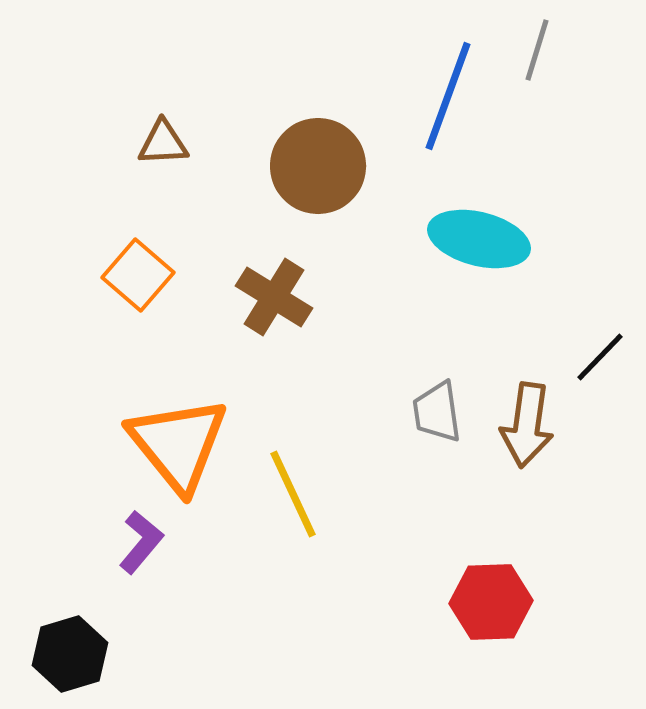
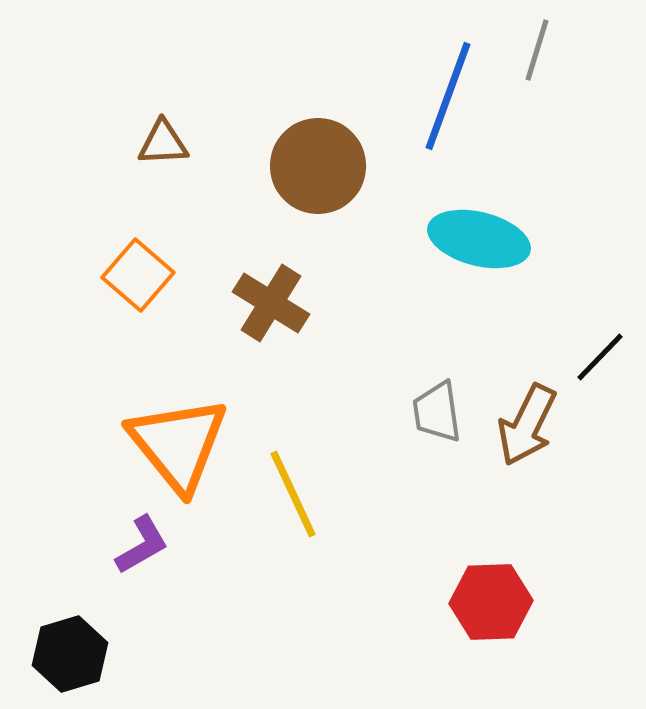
brown cross: moved 3 px left, 6 px down
brown arrow: rotated 18 degrees clockwise
purple L-shape: moved 1 px right, 3 px down; rotated 20 degrees clockwise
